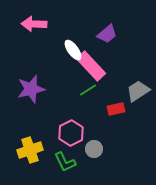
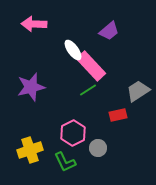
purple trapezoid: moved 2 px right, 3 px up
purple star: moved 2 px up
red rectangle: moved 2 px right, 6 px down
pink hexagon: moved 2 px right
gray circle: moved 4 px right, 1 px up
